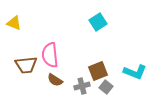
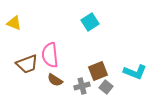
cyan square: moved 8 px left
brown trapezoid: moved 1 px right, 1 px up; rotated 15 degrees counterclockwise
